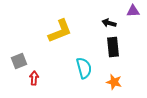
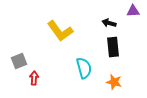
yellow L-shape: rotated 76 degrees clockwise
